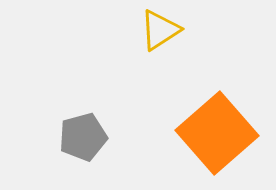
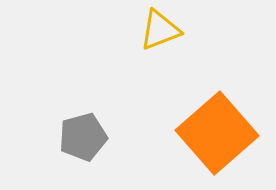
yellow triangle: rotated 12 degrees clockwise
